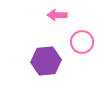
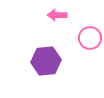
pink circle: moved 8 px right, 4 px up
